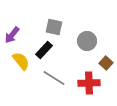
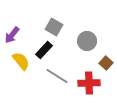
gray square: rotated 18 degrees clockwise
gray line: moved 3 px right, 2 px up
